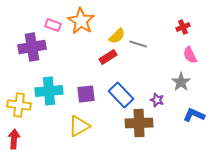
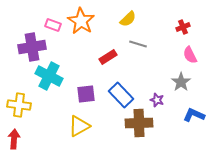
yellow semicircle: moved 11 px right, 17 px up
cyan cross: moved 15 px up; rotated 32 degrees clockwise
